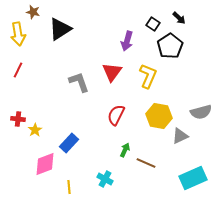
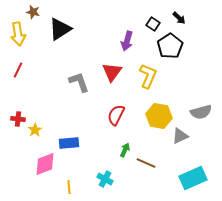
blue rectangle: rotated 42 degrees clockwise
